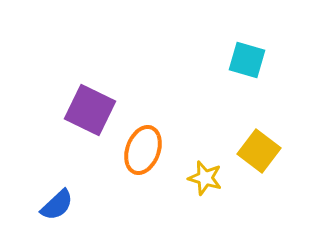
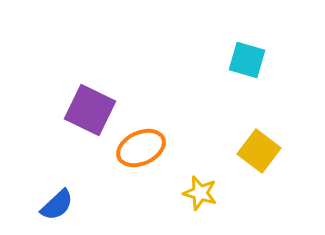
orange ellipse: moved 2 px left, 2 px up; rotated 45 degrees clockwise
yellow star: moved 5 px left, 15 px down
